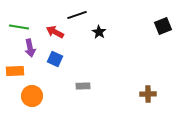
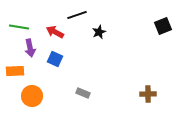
black star: rotated 16 degrees clockwise
gray rectangle: moved 7 px down; rotated 24 degrees clockwise
